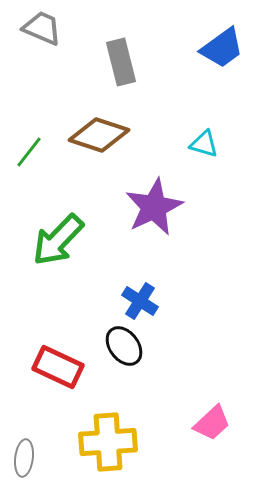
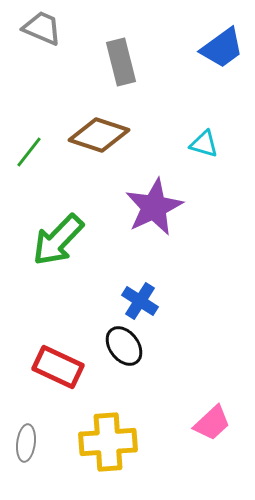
gray ellipse: moved 2 px right, 15 px up
